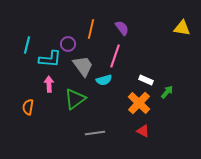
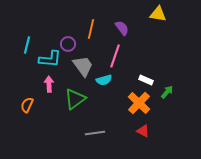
yellow triangle: moved 24 px left, 14 px up
orange semicircle: moved 1 px left, 2 px up; rotated 14 degrees clockwise
